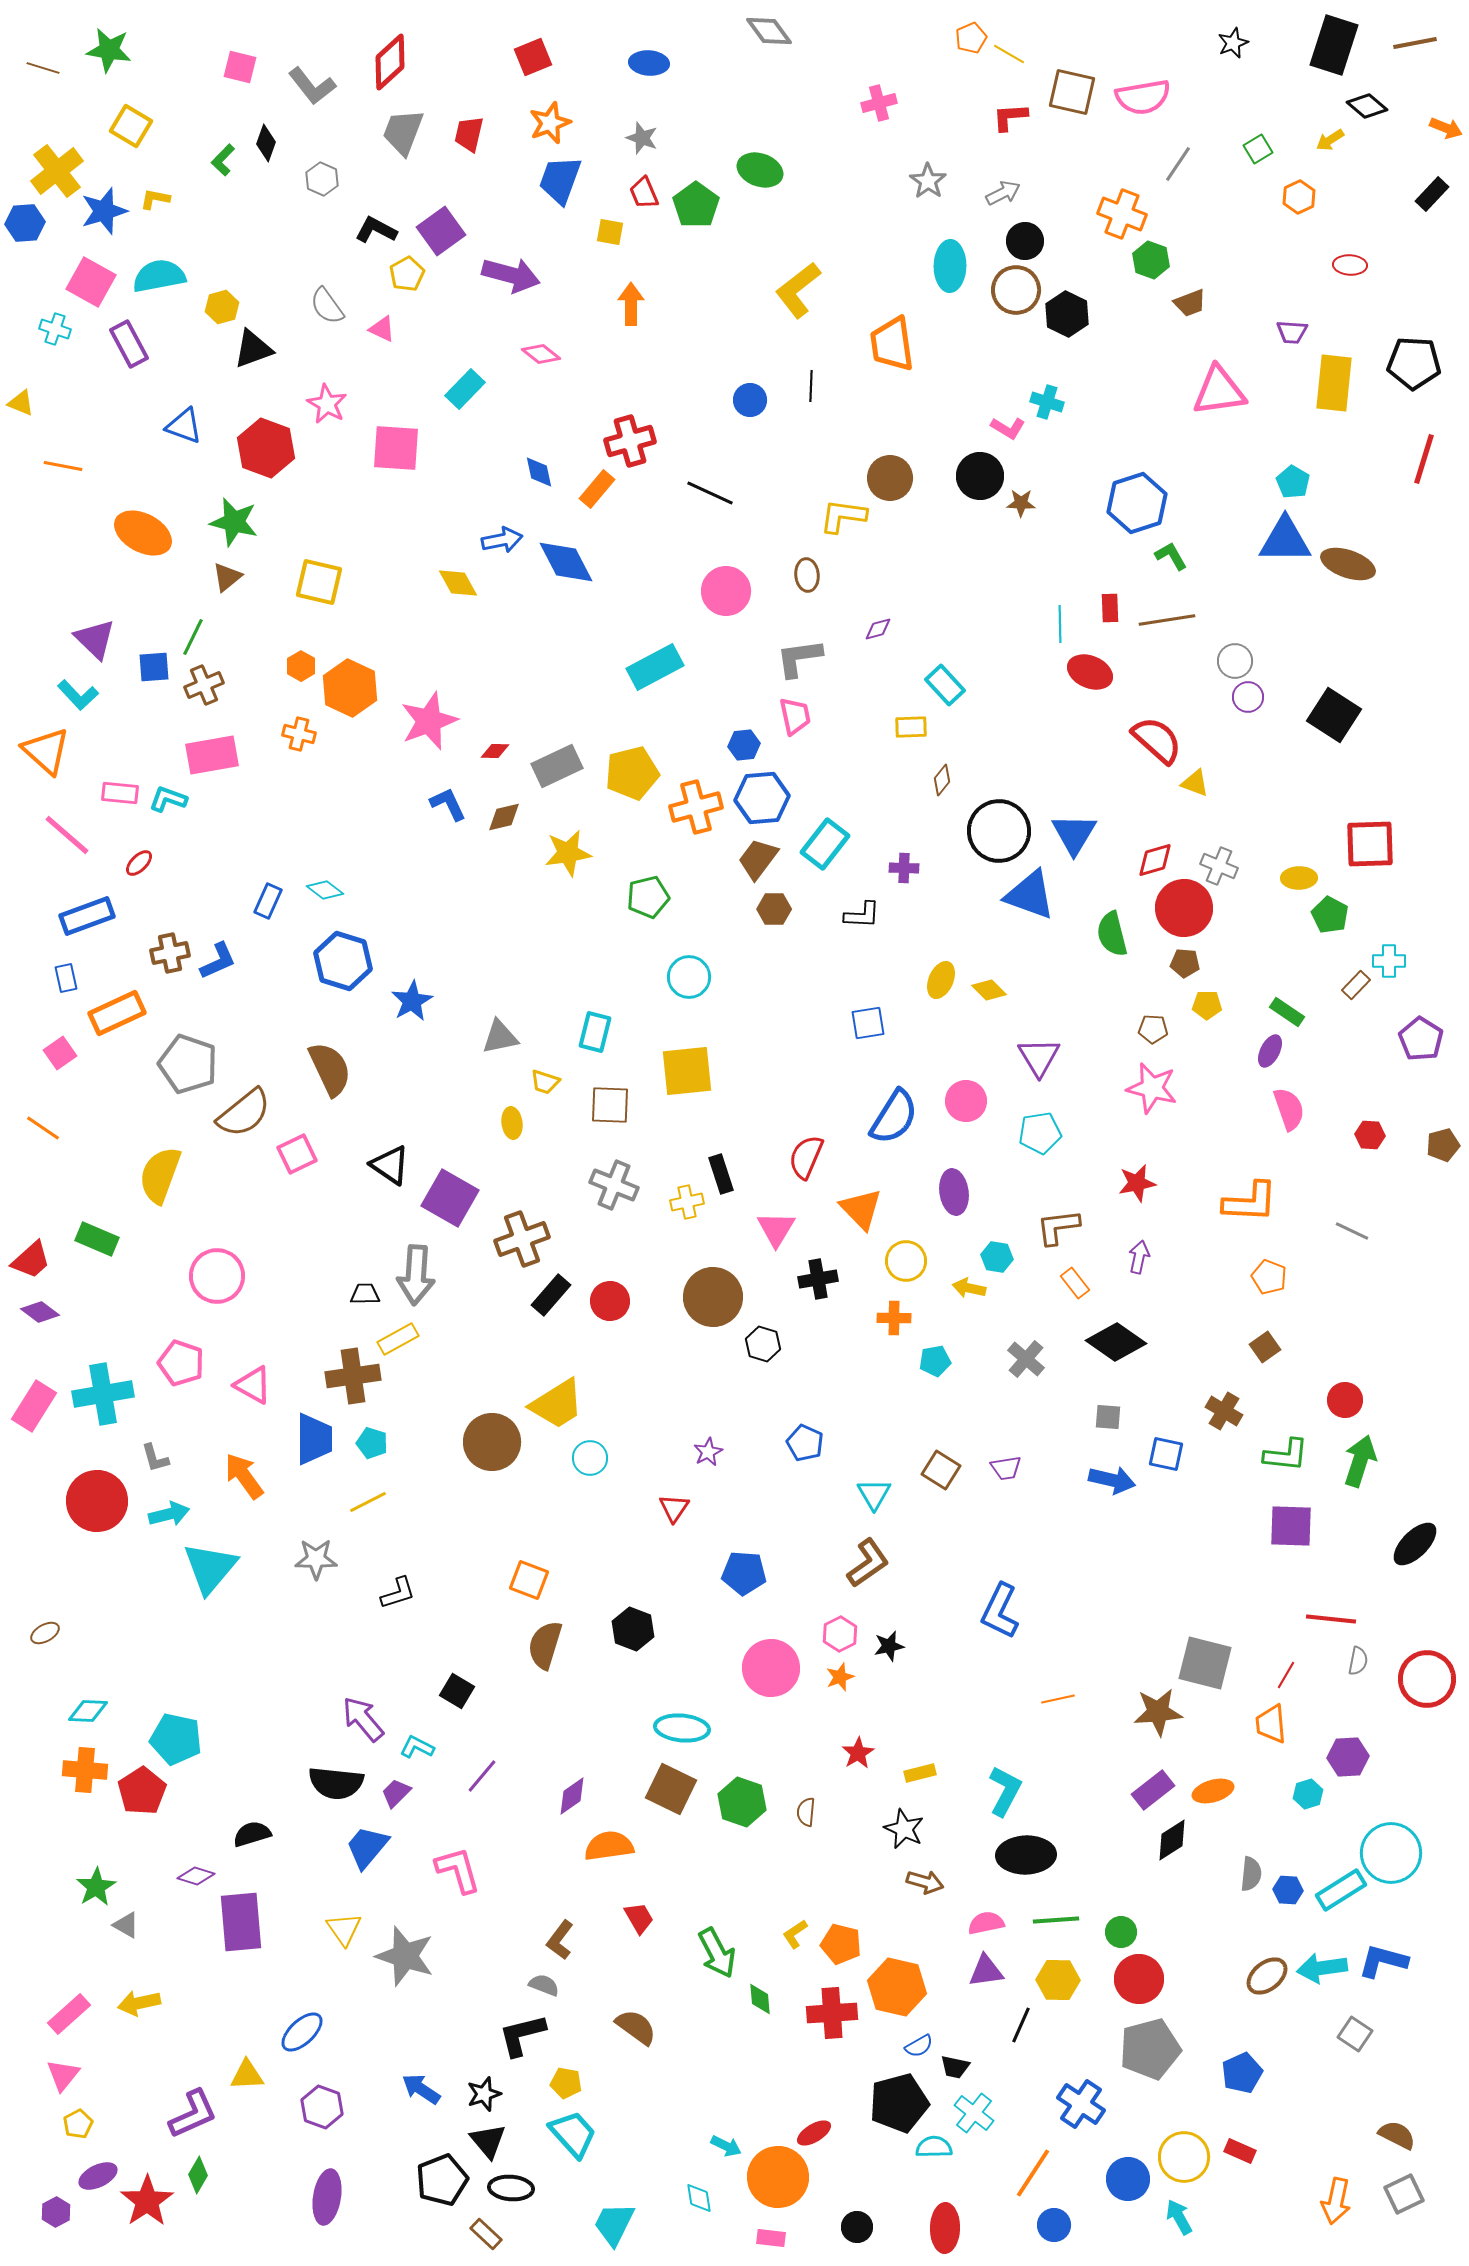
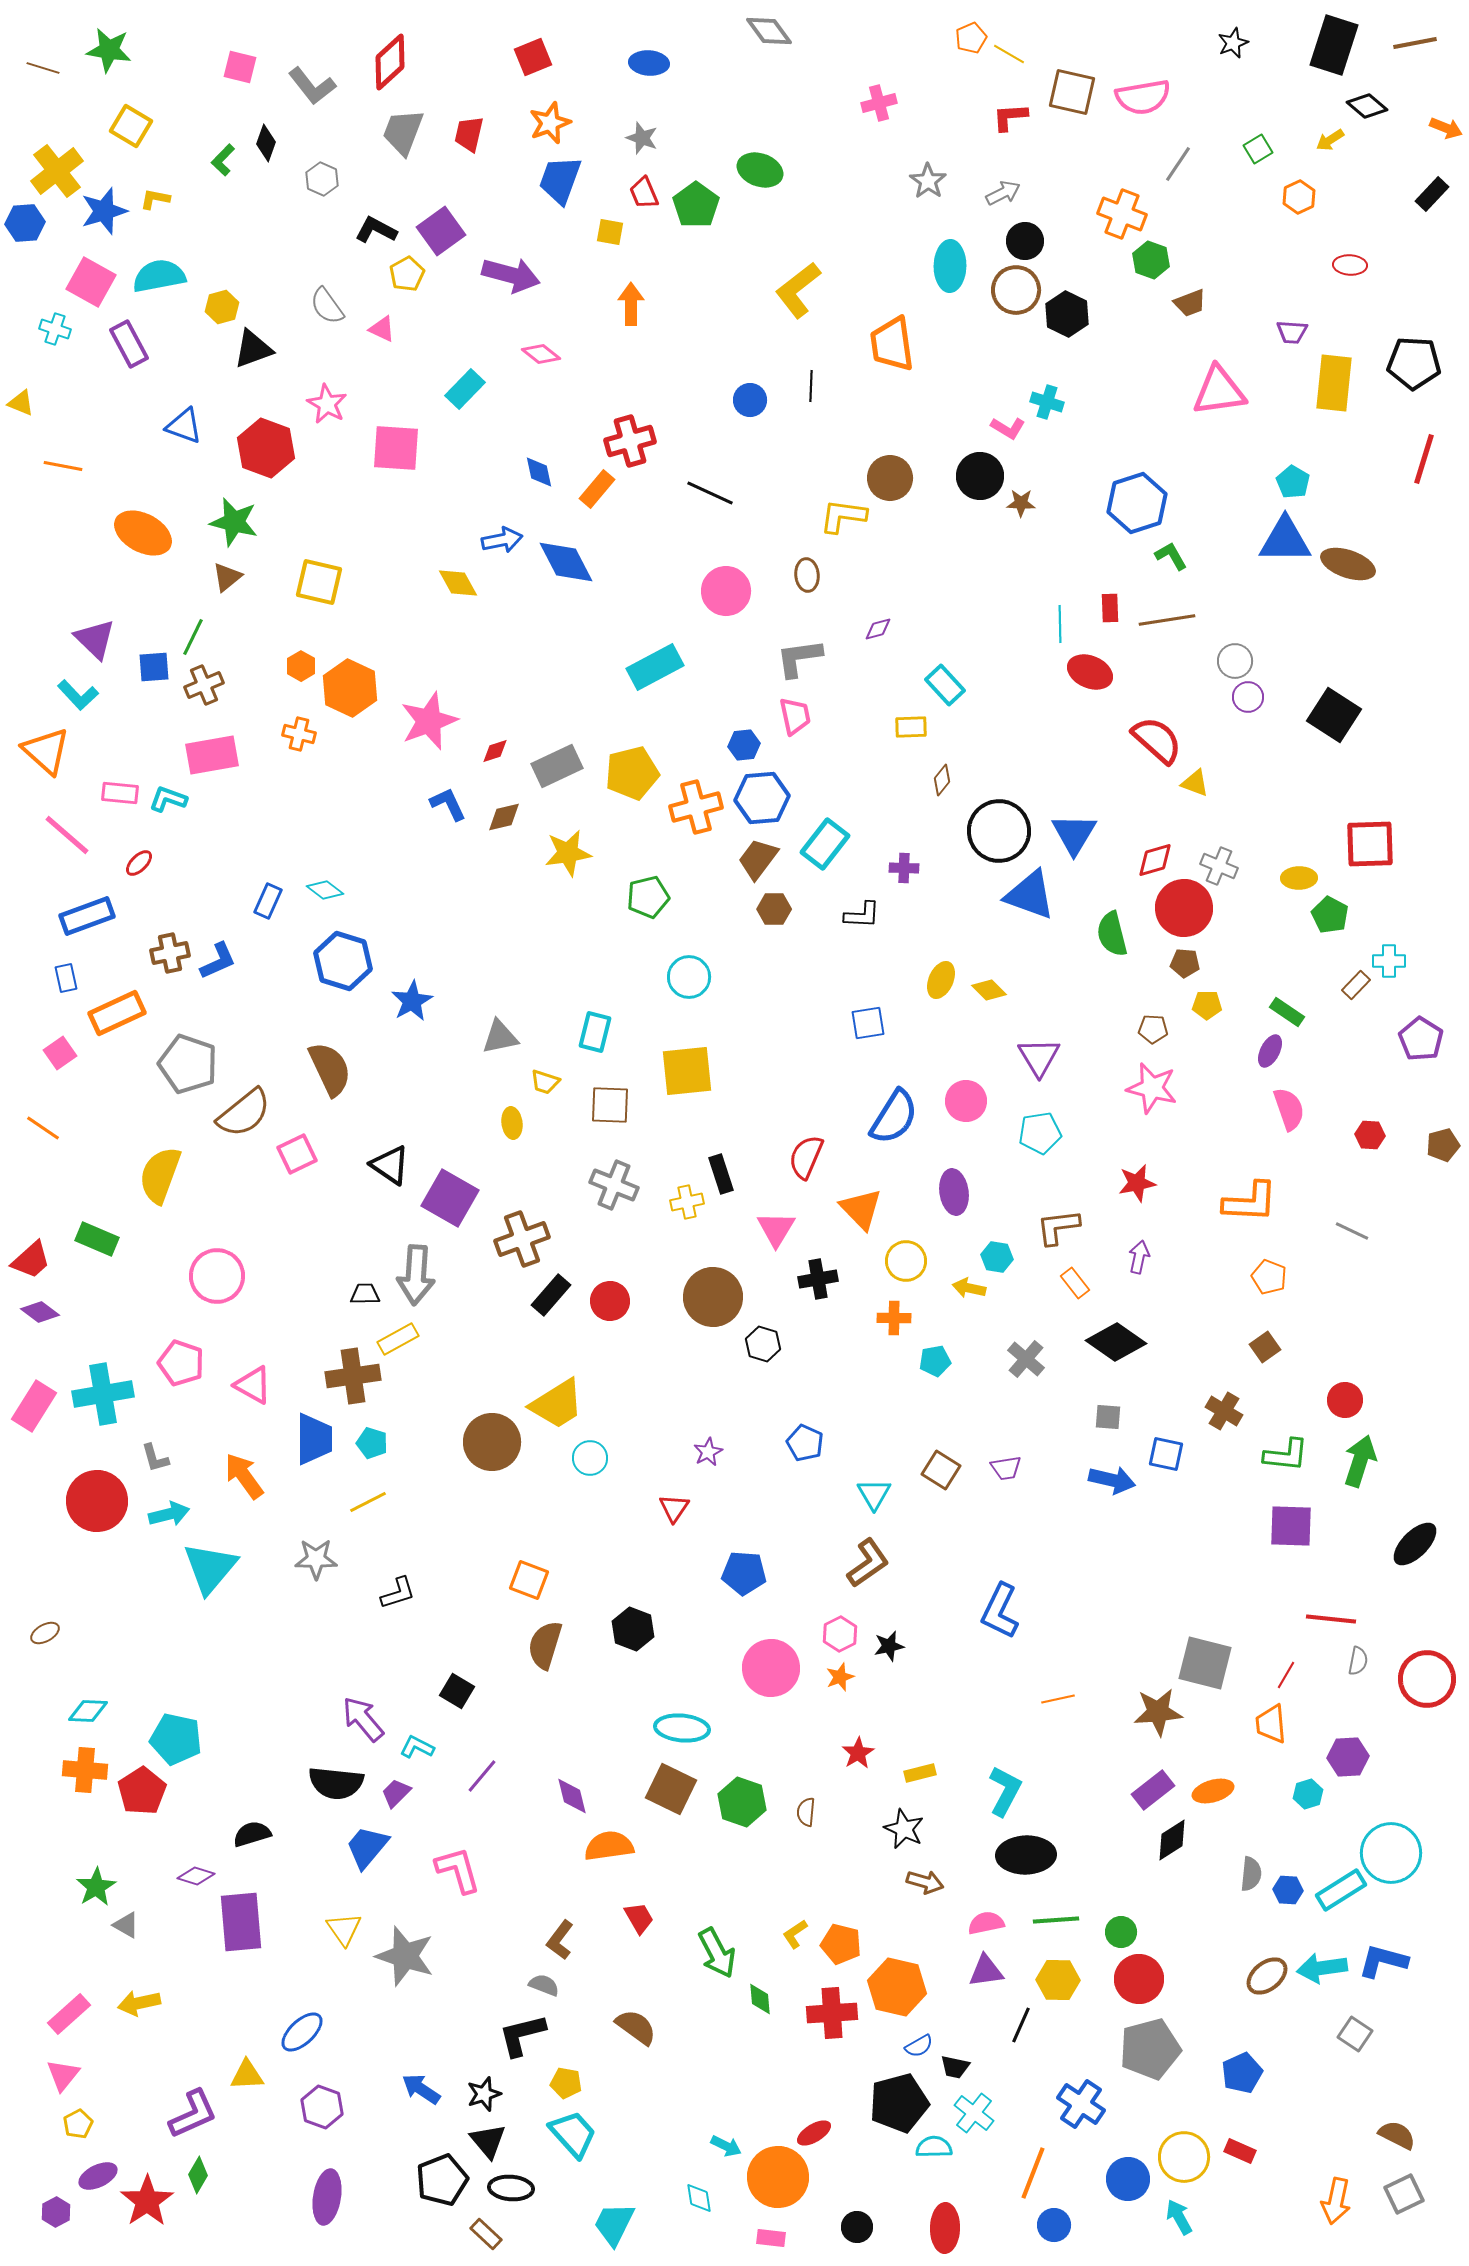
red diamond at (495, 751): rotated 20 degrees counterclockwise
purple diamond at (572, 1796): rotated 69 degrees counterclockwise
orange line at (1033, 2173): rotated 12 degrees counterclockwise
